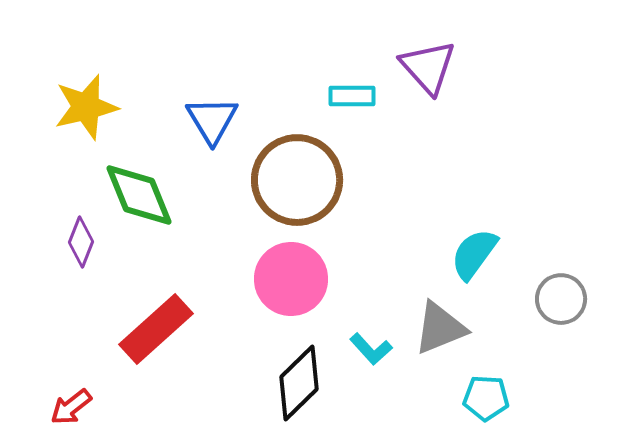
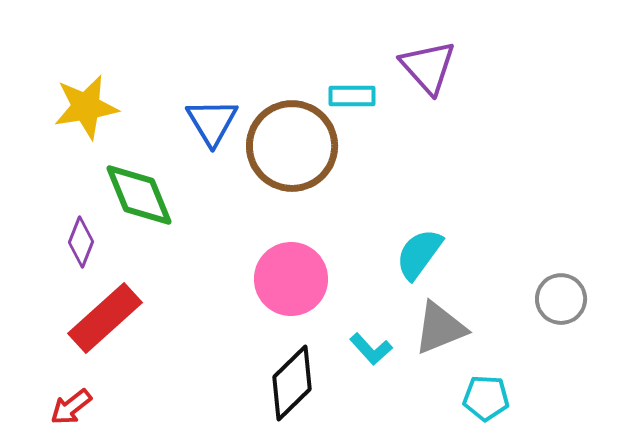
yellow star: rotated 4 degrees clockwise
blue triangle: moved 2 px down
brown circle: moved 5 px left, 34 px up
cyan semicircle: moved 55 px left
red rectangle: moved 51 px left, 11 px up
black diamond: moved 7 px left
